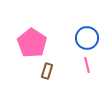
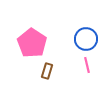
blue circle: moved 1 px left, 1 px down
